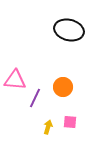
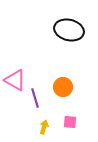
pink triangle: rotated 25 degrees clockwise
purple line: rotated 42 degrees counterclockwise
yellow arrow: moved 4 px left
